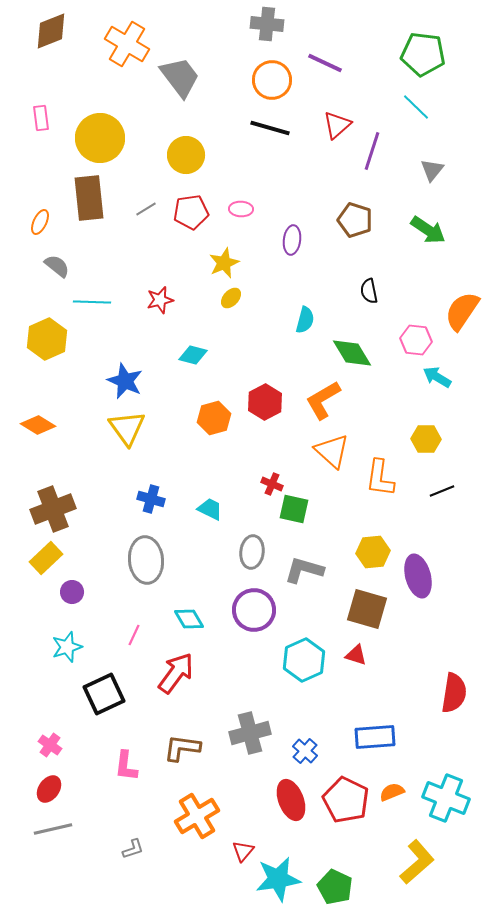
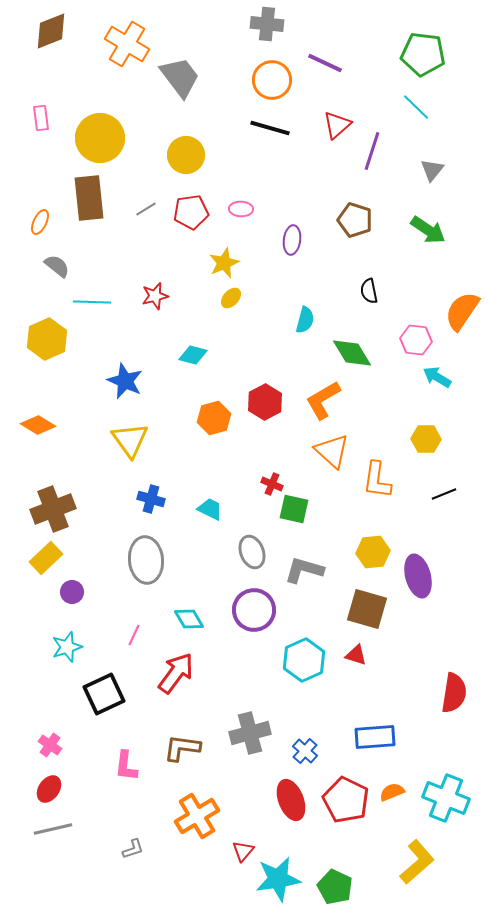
red star at (160, 300): moved 5 px left, 4 px up
yellow triangle at (127, 428): moved 3 px right, 12 px down
orange L-shape at (380, 478): moved 3 px left, 2 px down
black line at (442, 491): moved 2 px right, 3 px down
gray ellipse at (252, 552): rotated 28 degrees counterclockwise
